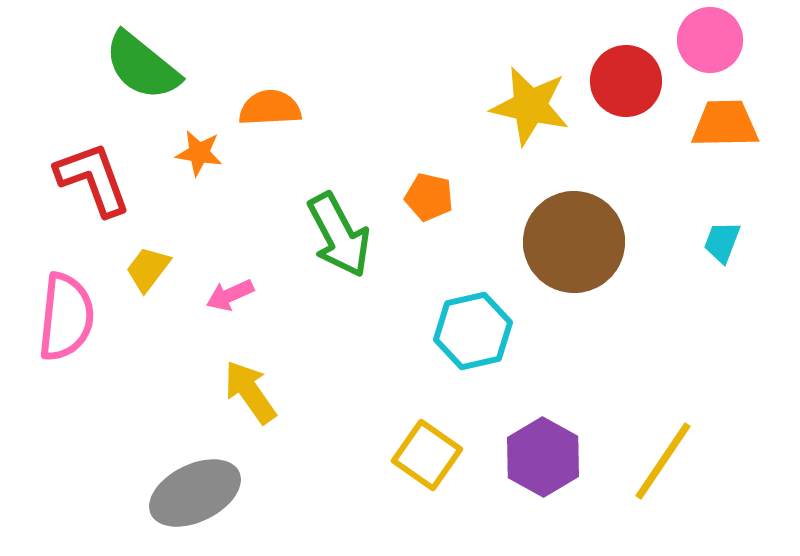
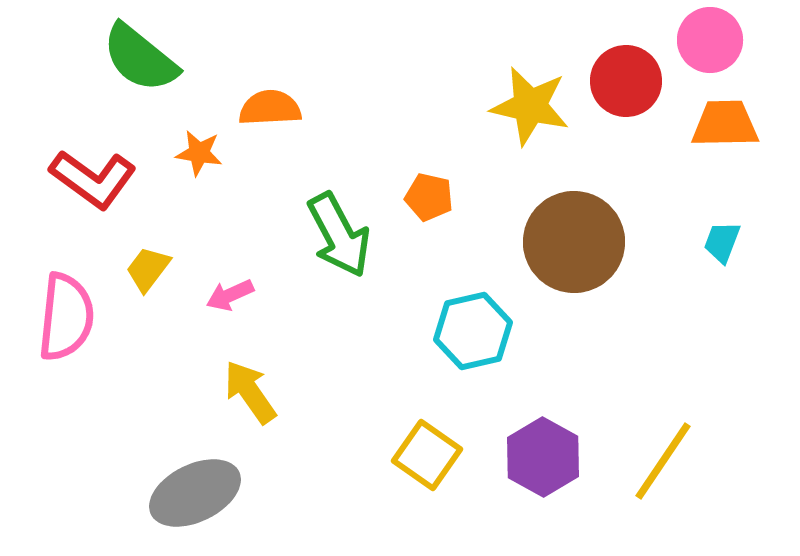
green semicircle: moved 2 px left, 8 px up
red L-shape: rotated 146 degrees clockwise
